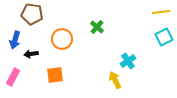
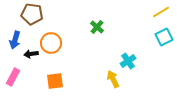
yellow line: rotated 24 degrees counterclockwise
orange circle: moved 11 px left, 4 px down
orange square: moved 6 px down
yellow arrow: moved 2 px left, 1 px up
